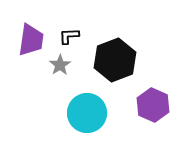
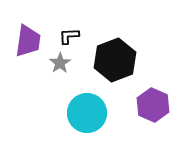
purple trapezoid: moved 3 px left, 1 px down
gray star: moved 2 px up
